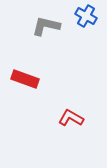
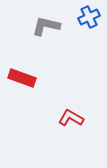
blue cross: moved 3 px right, 1 px down; rotated 35 degrees clockwise
red rectangle: moved 3 px left, 1 px up
